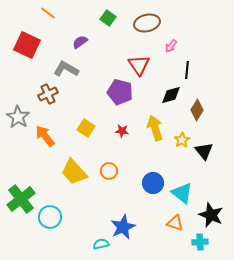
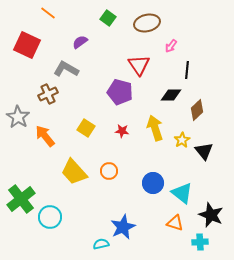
black diamond: rotated 15 degrees clockwise
brown diamond: rotated 15 degrees clockwise
